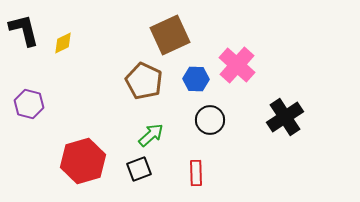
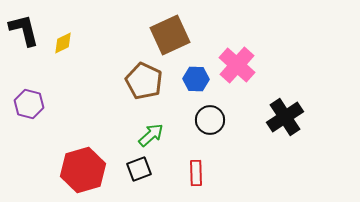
red hexagon: moved 9 px down
